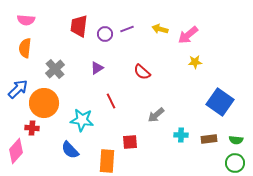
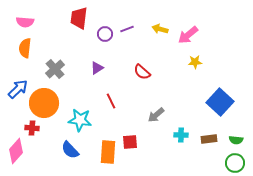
pink semicircle: moved 1 px left, 2 px down
red trapezoid: moved 8 px up
blue square: rotated 8 degrees clockwise
cyan star: moved 2 px left
orange rectangle: moved 1 px right, 9 px up
